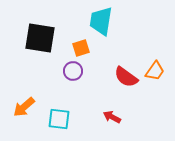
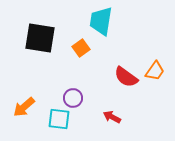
orange square: rotated 18 degrees counterclockwise
purple circle: moved 27 px down
